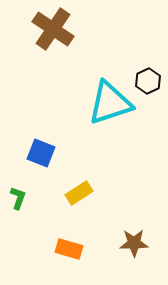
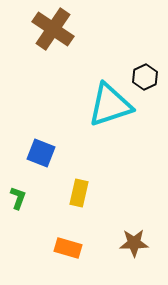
black hexagon: moved 3 px left, 4 px up
cyan triangle: moved 2 px down
yellow rectangle: rotated 44 degrees counterclockwise
orange rectangle: moved 1 px left, 1 px up
